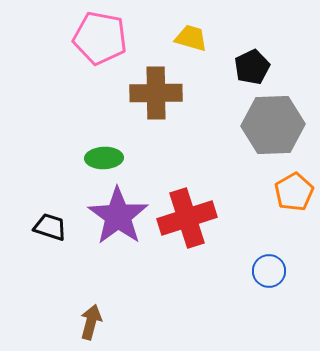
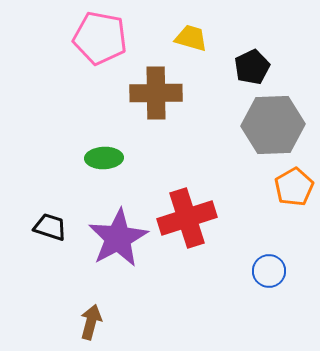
orange pentagon: moved 5 px up
purple star: moved 22 px down; rotated 8 degrees clockwise
